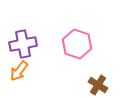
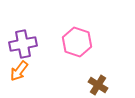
pink hexagon: moved 2 px up
